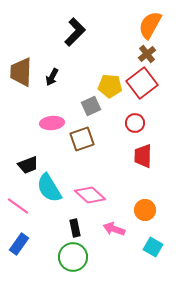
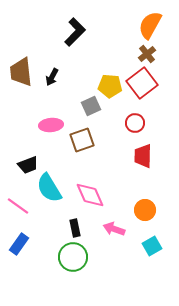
brown trapezoid: rotated 8 degrees counterclockwise
pink ellipse: moved 1 px left, 2 px down
brown square: moved 1 px down
pink diamond: rotated 24 degrees clockwise
cyan square: moved 1 px left, 1 px up; rotated 30 degrees clockwise
